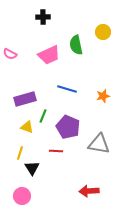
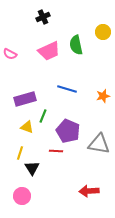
black cross: rotated 24 degrees counterclockwise
pink trapezoid: moved 4 px up
purple pentagon: moved 4 px down
